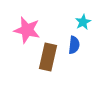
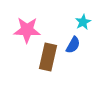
pink star: rotated 12 degrees counterclockwise
blue semicircle: moved 1 px left; rotated 24 degrees clockwise
